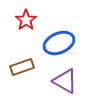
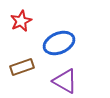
red star: moved 5 px left, 1 px down; rotated 10 degrees clockwise
